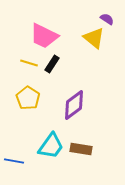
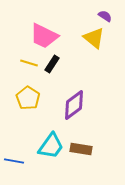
purple semicircle: moved 2 px left, 3 px up
